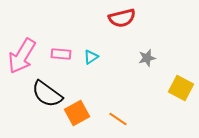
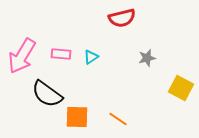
orange square: moved 4 px down; rotated 30 degrees clockwise
